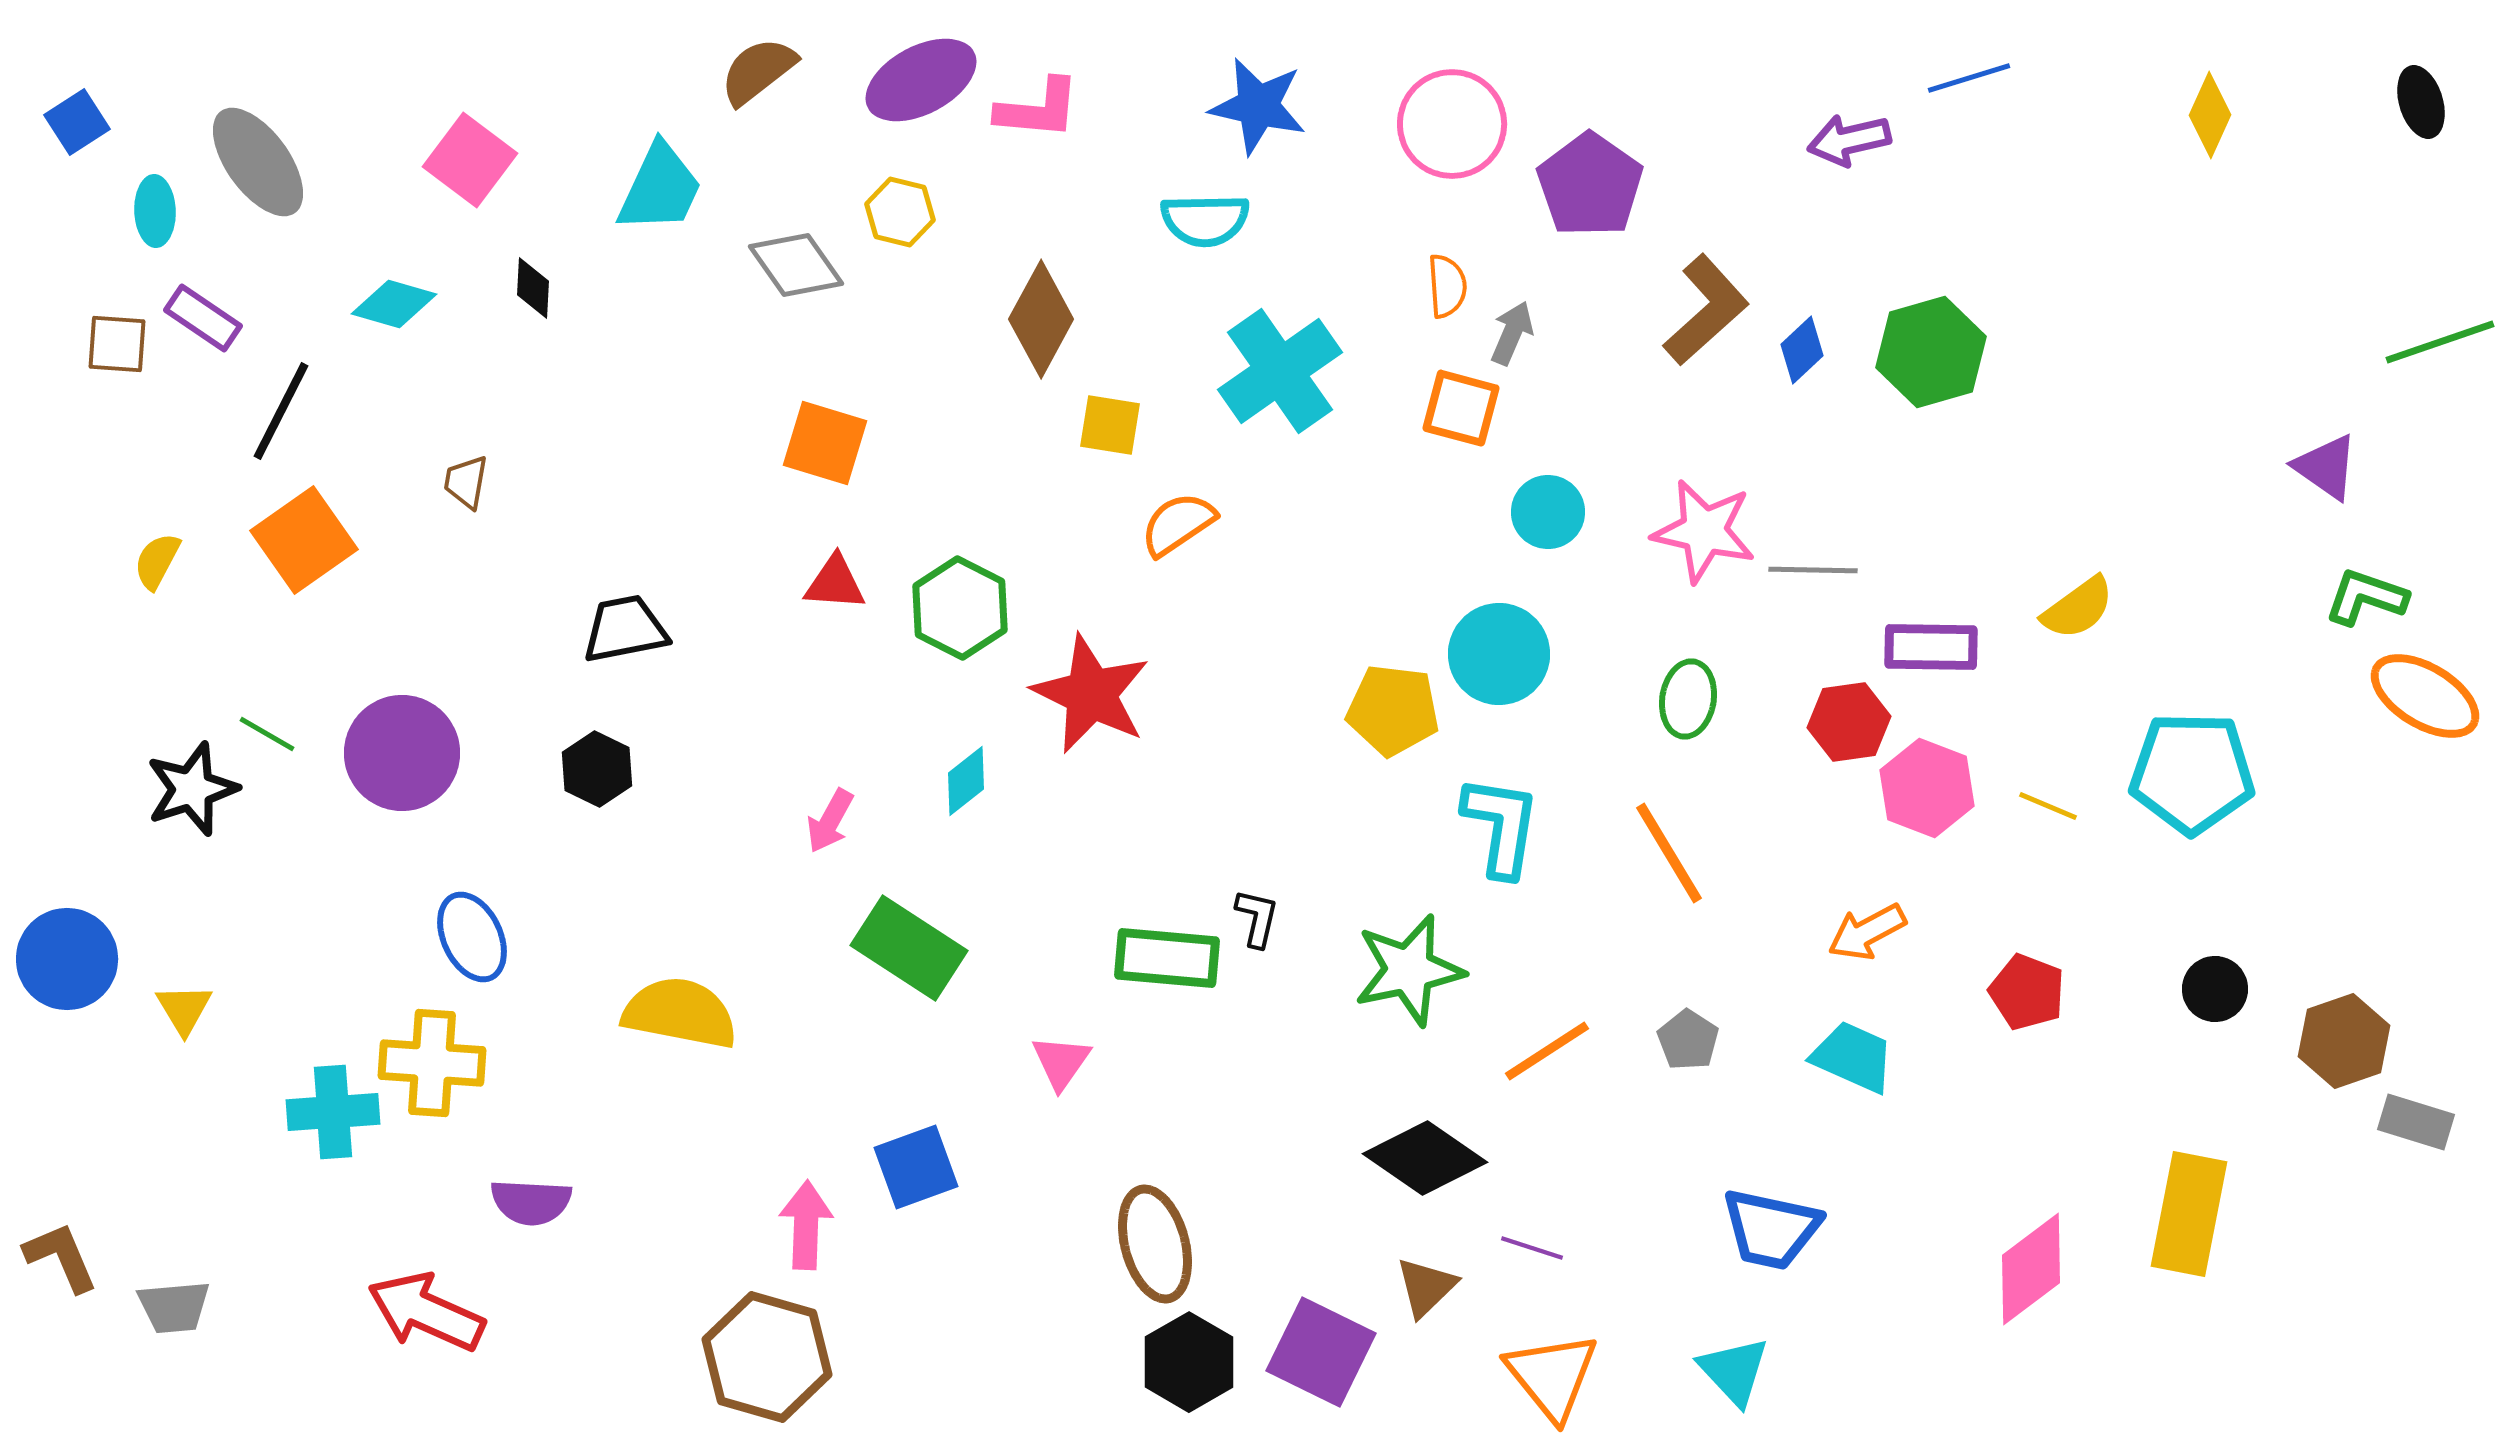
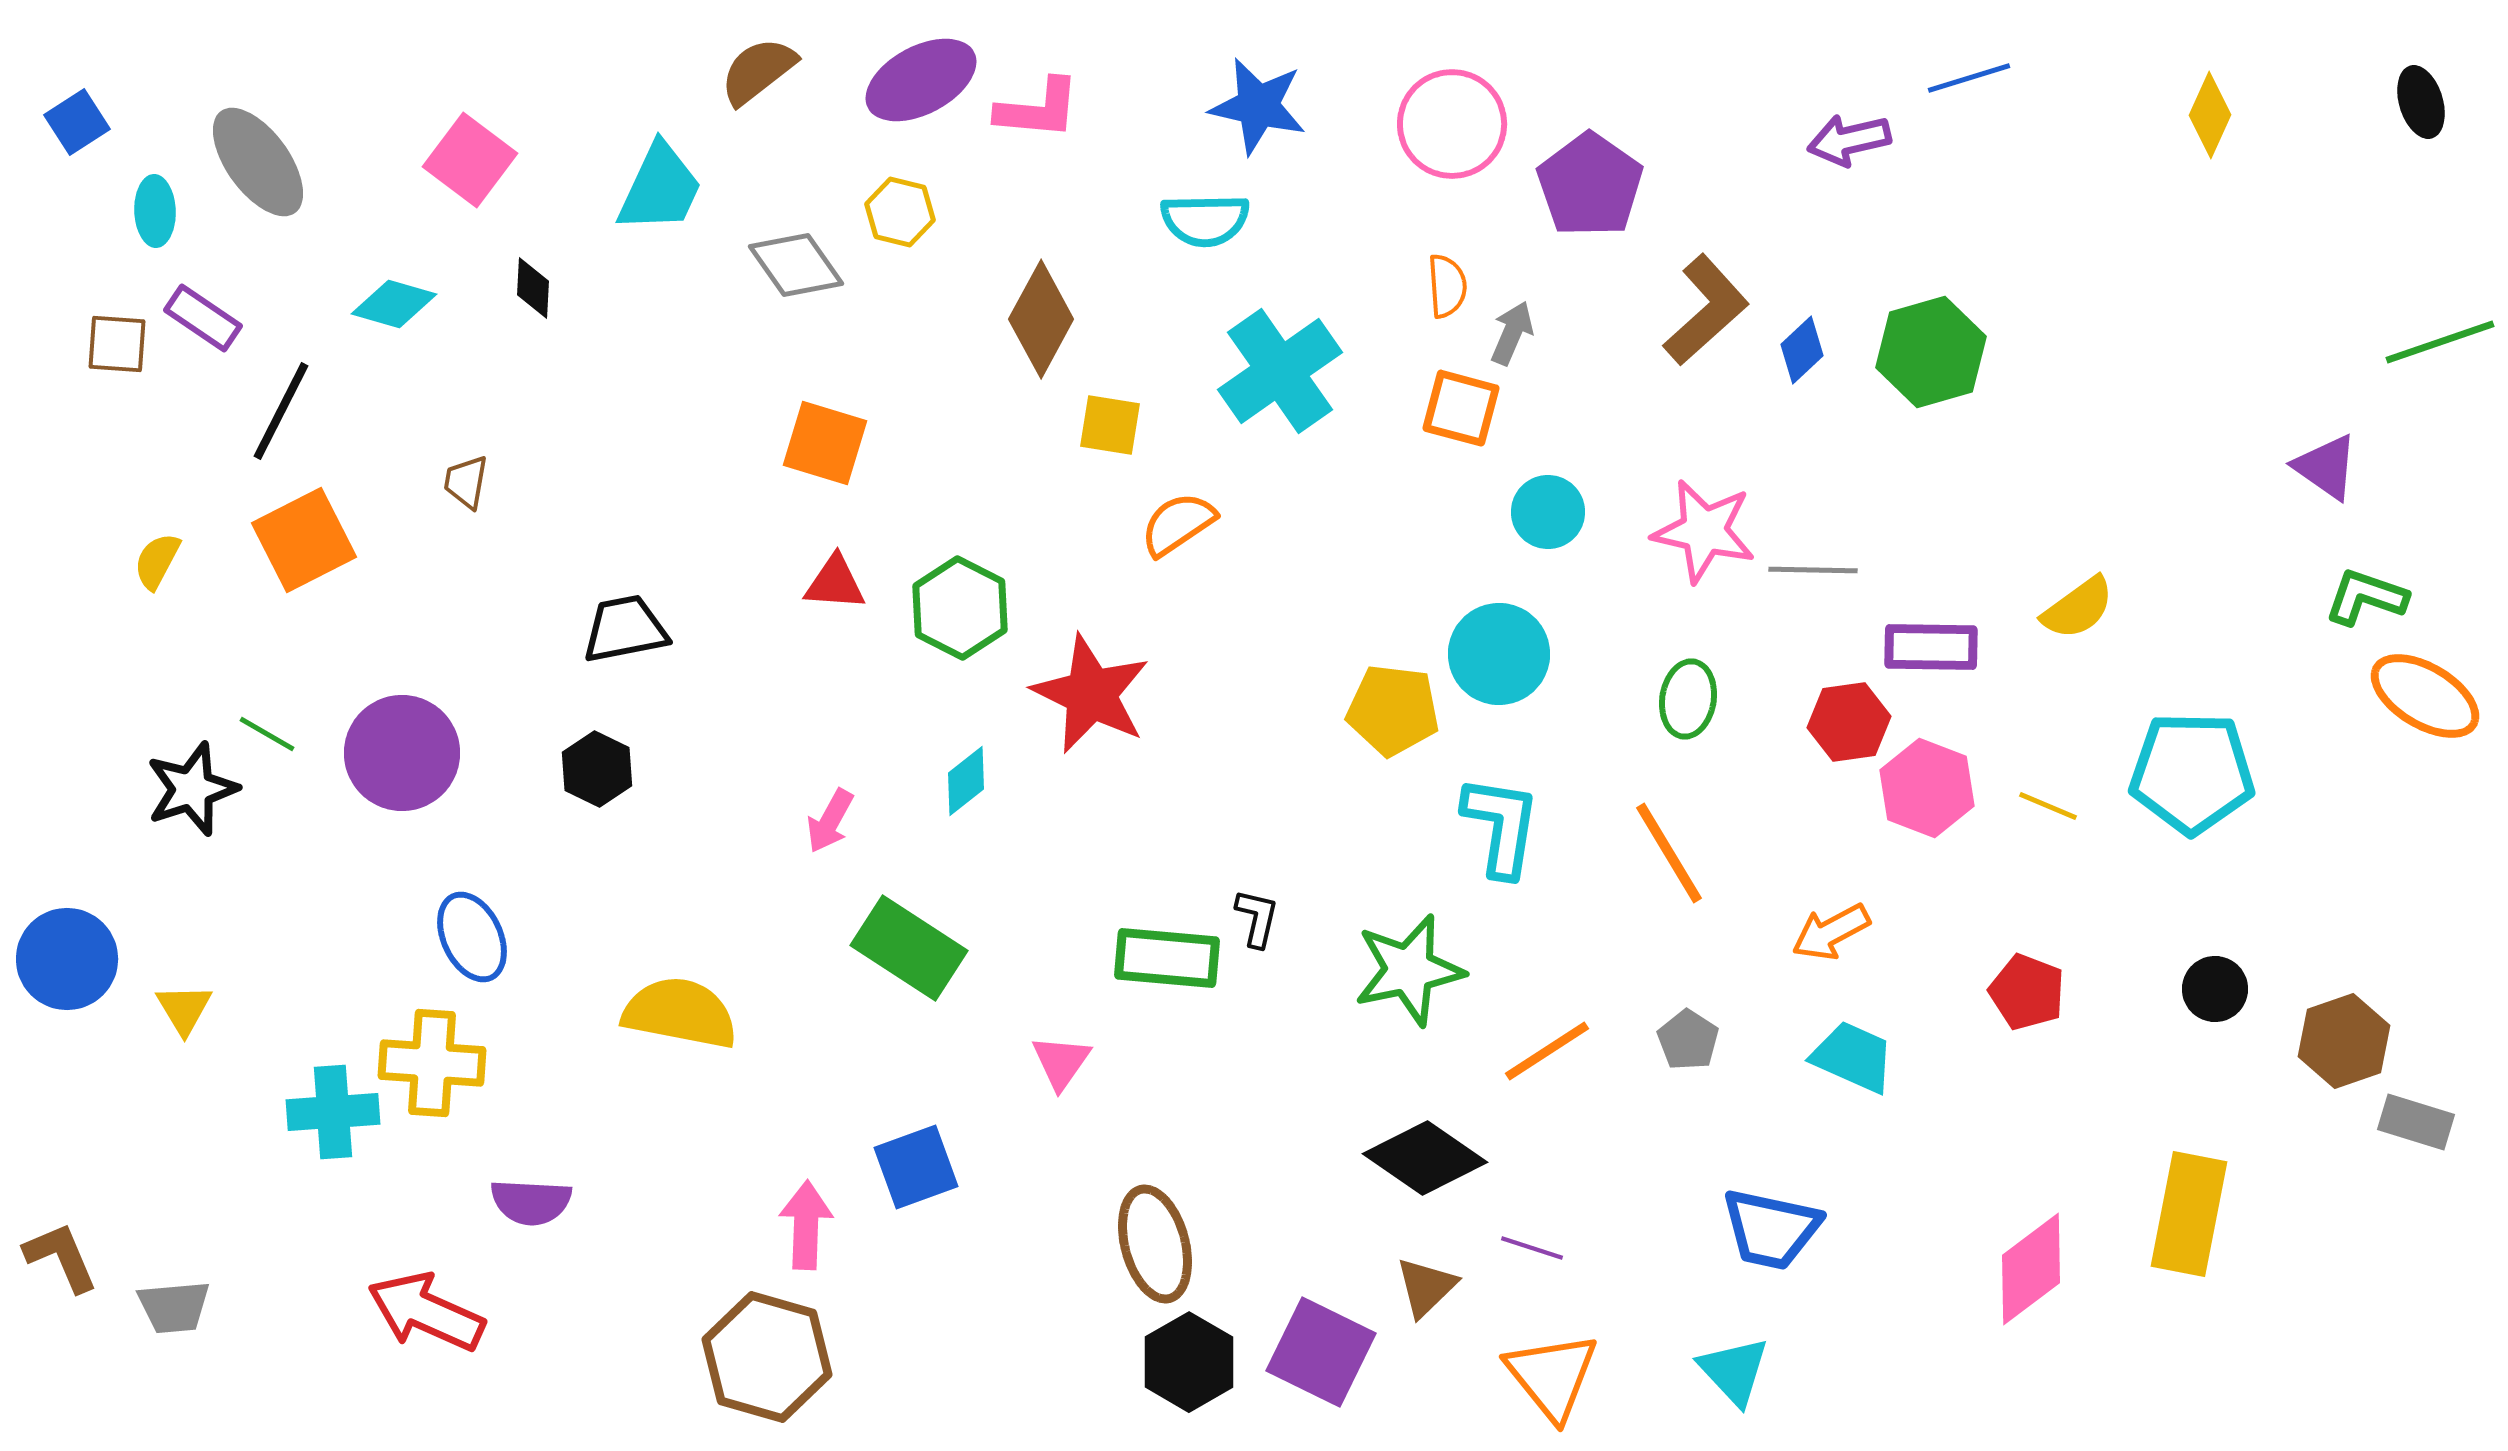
orange square at (304, 540): rotated 8 degrees clockwise
orange arrow at (1867, 932): moved 36 px left
